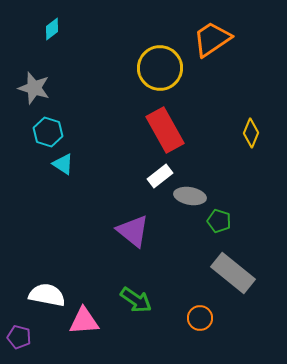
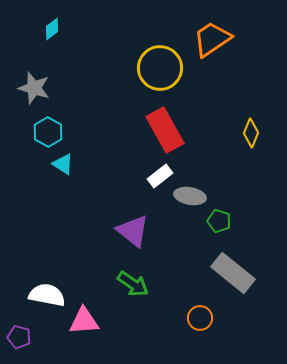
cyan hexagon: rotated 12 degrees clockwise
green arrow: moved 3 px left, 16 px up
